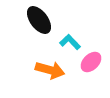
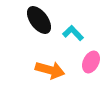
cyan L-shape: moved 3 px right, 9 px up
pink ellipse: rotated 20 degrees counterclockwise
